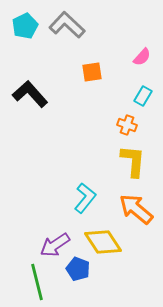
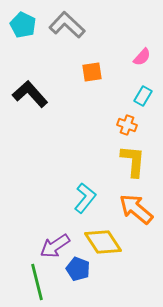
cyan pentagon: moved 2 px left, 1 px up; rotated 20 degrees counterclockwise
purple arrow: moved 1 px down
